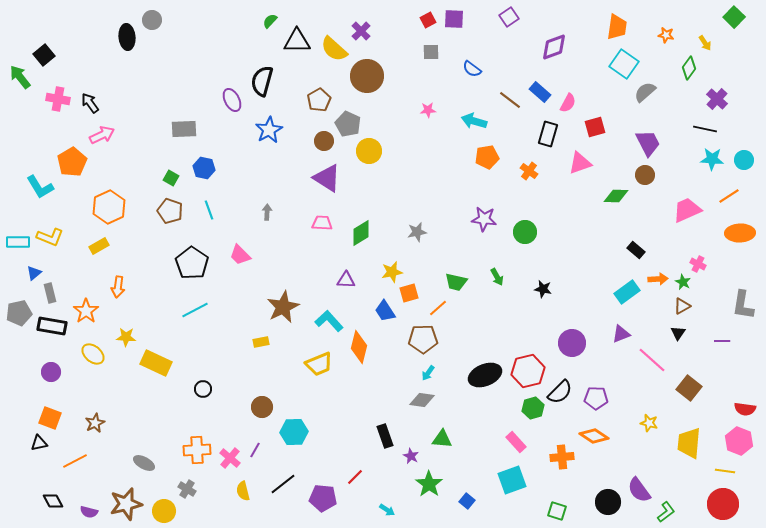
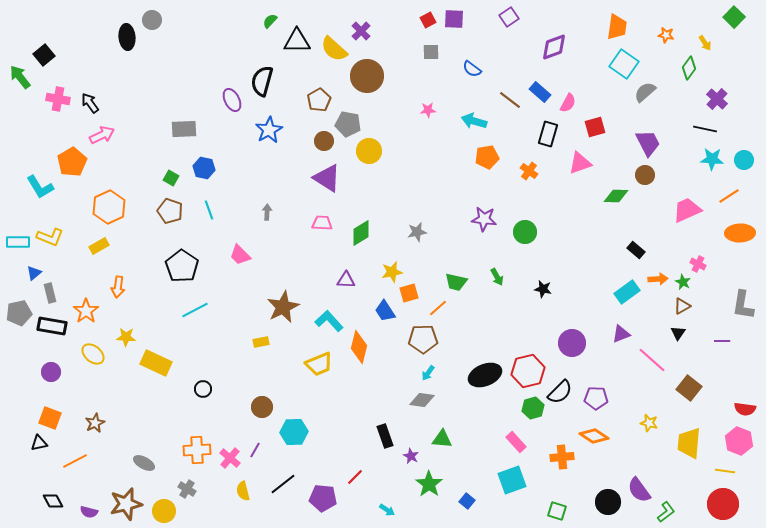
gray pentagon at (348, 124): rotated 15 degrees counterclockwise
black pentagon at (192, 263): moved 10 px left, 3 px down
